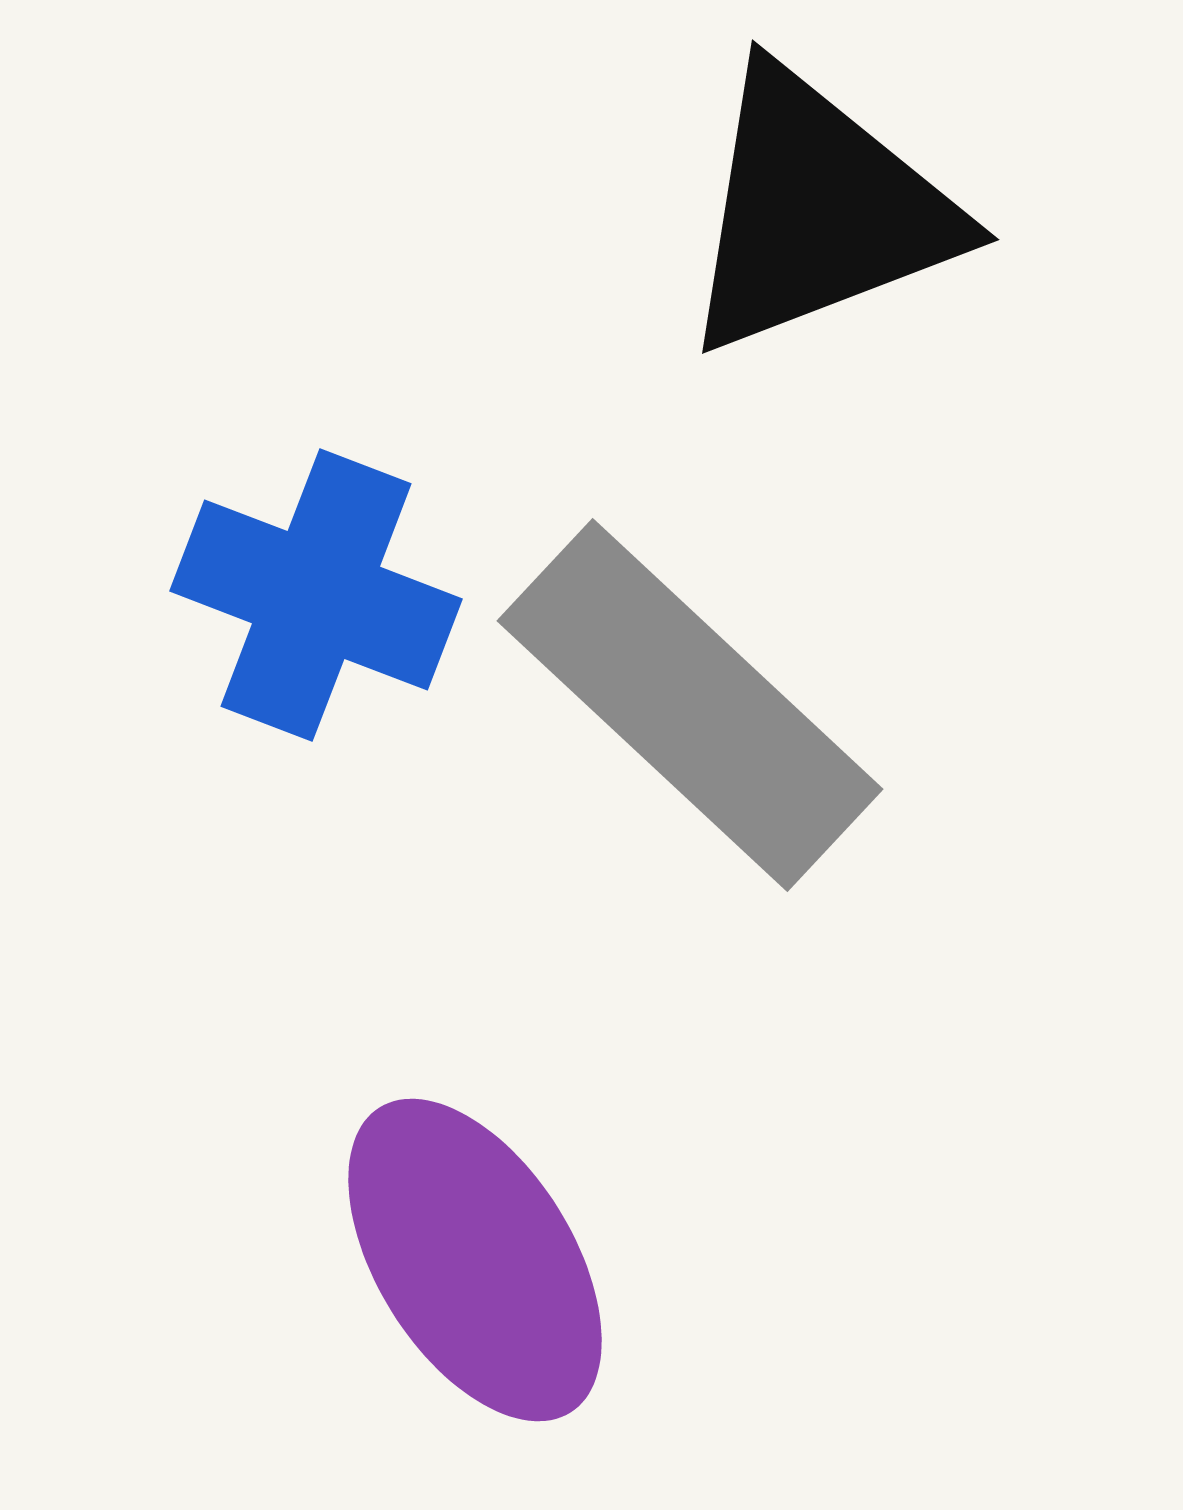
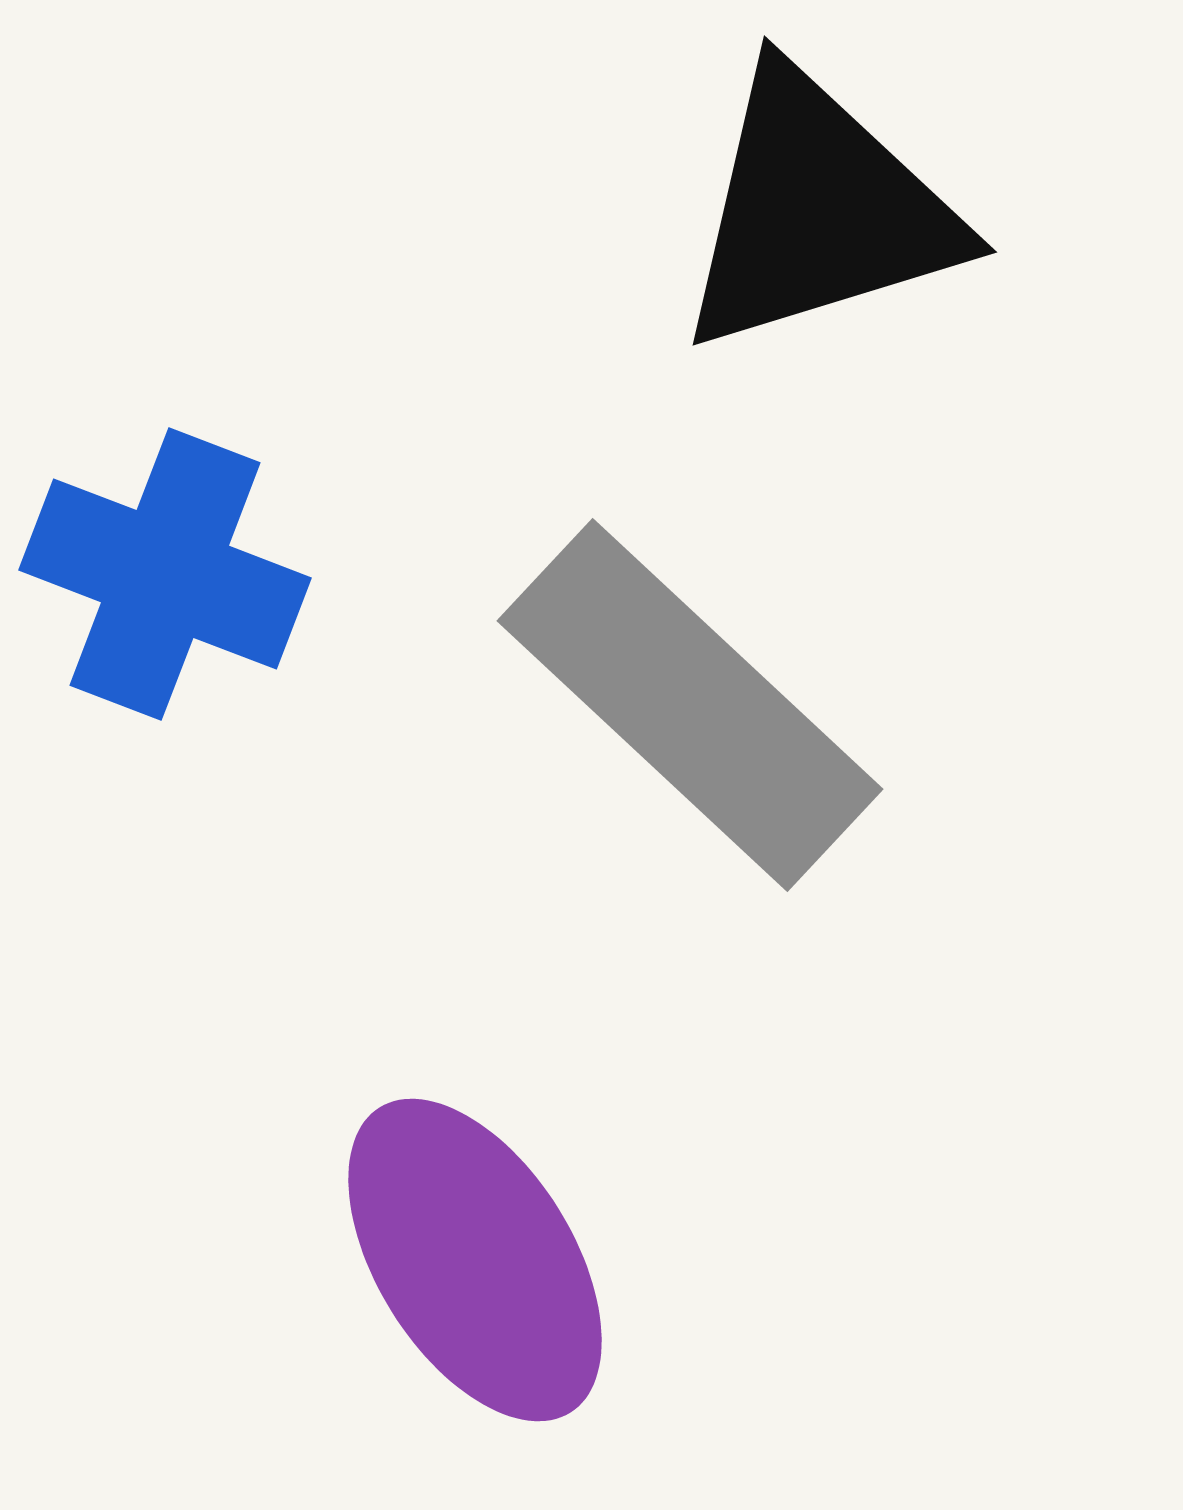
black triangle: rotated 4 degrees clockwise
blue cross: moved 151 px left, 21 px up
